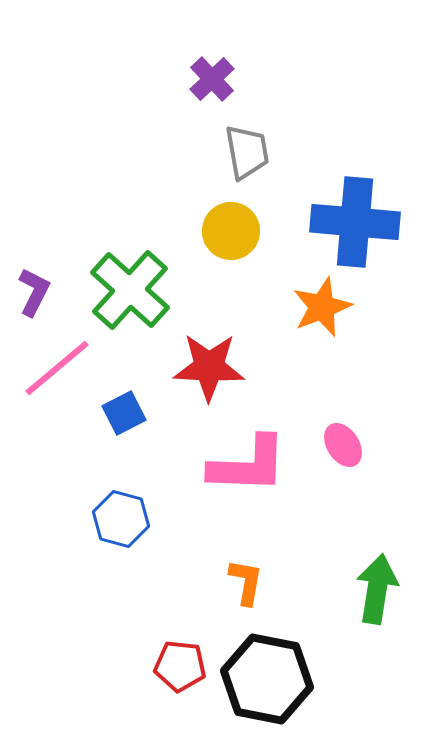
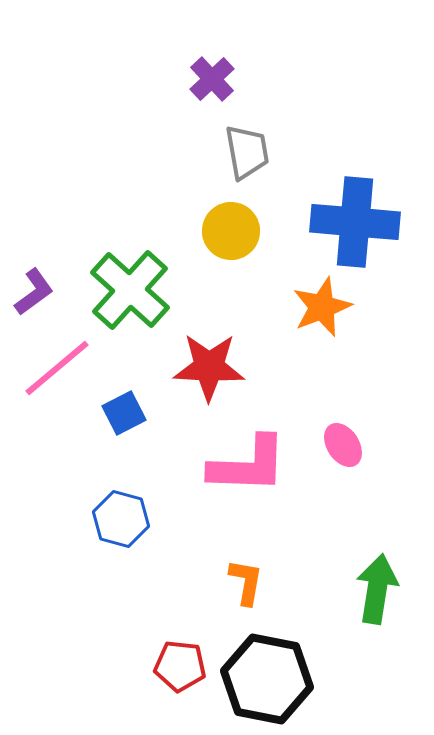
purple L-shape: rotated 27 degrees clockwise
